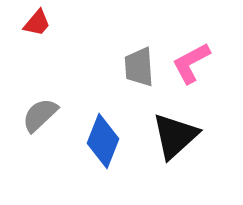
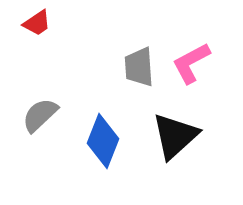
red trapezoid: rotated 16 degrees clockwise
